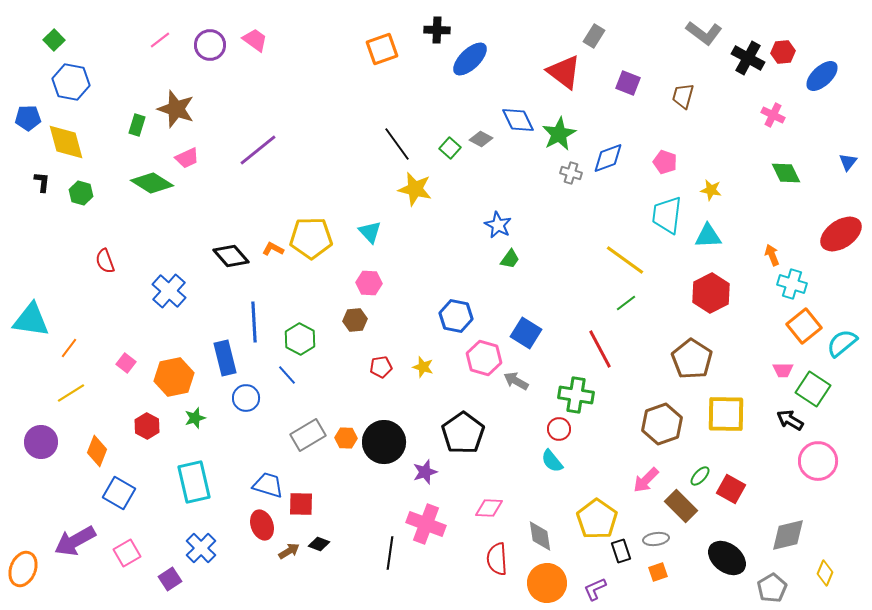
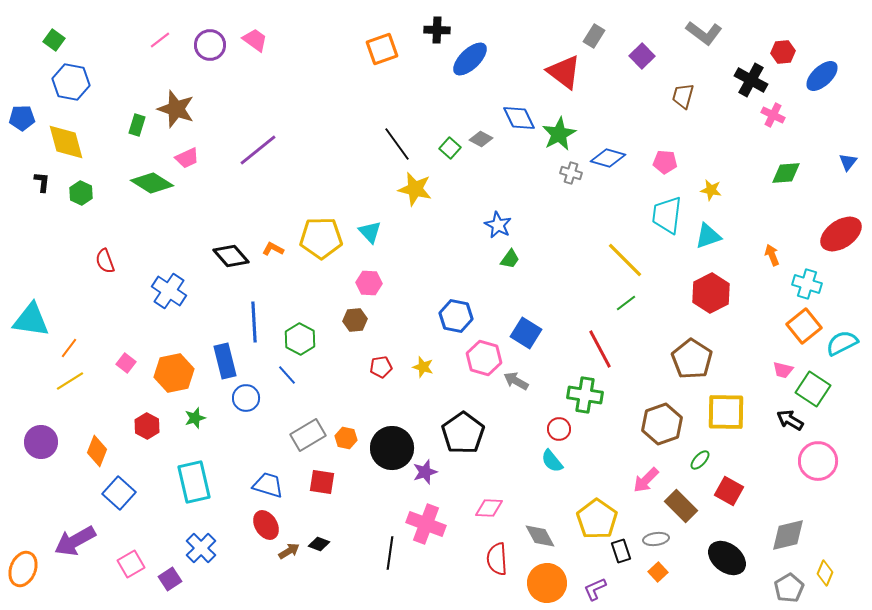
green square at (54, 40): rotated 10 degrees counterclockwise
black cross at (748, 58): moved 3 px right, 22 px down
purple square at (628, 83): moved 14 px right, 27 px up; rotated 25 degrees clockwise
blue pentagon at (28, 118): moved 6 px left
blue diamond at (518, 120): moved 1 px right, 2 px up
blue diamond at (608, 158): rotated 36 degrees clockwise
pink pentagon at (665, 162): rotated 15 degrees counterclockwise
green diamond at (786, 173): rotated 68 degrees counterclockwise
green hexagon at (81, 193): rotated 10 degrees clockwise
cyan triangle at (708, 236): rotated 16 degrees counterclockwise
yellow pentagon at (311, 238): moved 10 px right
yellow line at (625, 260): rotated 9 degrees clockwise
cyan cross at (792, 284): moved 15 px right
blue cross at (169, 291): rotated 8 degrees counterclockwise
cyan semicircle at (842, 343): rotated 12 degrees clockwise
blue rectangle at (225, 358): moved 3 px down
pink trapezoid at (783, 370): rotated 15 degrees clockwise
orange hexagon at (174, 377): moved 4 px up
yellow line at (71, 393): moved 1 px left, 12 px up
green cross at (576, 395): moved 9 px right
yellow square at (726, 414): moved 2 px up
orange hexagon at (346, 438): rotated 10 degrees clockwise
black circle at (384, 442): moved 8 px right, 6 px down
green ellipse at (700, 476): moved 16 px up
red square at (731, 489): moved 2 px left, 2 px down
blue square at (119, 493): rotated 12 degrees clockwise
red square at (301, 504): moved 21 px right, 22 px up; rotated 8 degrees clockwise
red ellipse at (262, 525): moved 4 px right; rotated 12 degrees counterclockwise
gray diamond at (540, 536): rotated 20 degrees counterclockwise
pink square at (127, 553): moved 4 px right, 11 px down
orange square at (658, 572): rotated 24 degrees counterclockwise
gray pentagon at (772, 588): moved 17 px right
